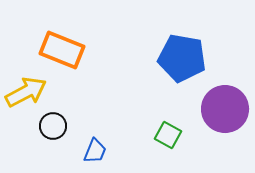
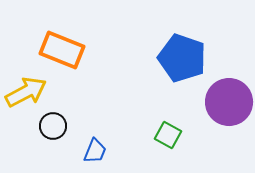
blue pentagon: rotated 9 degrees clockwise
purple circle: moved 4 px right, 7 px up
